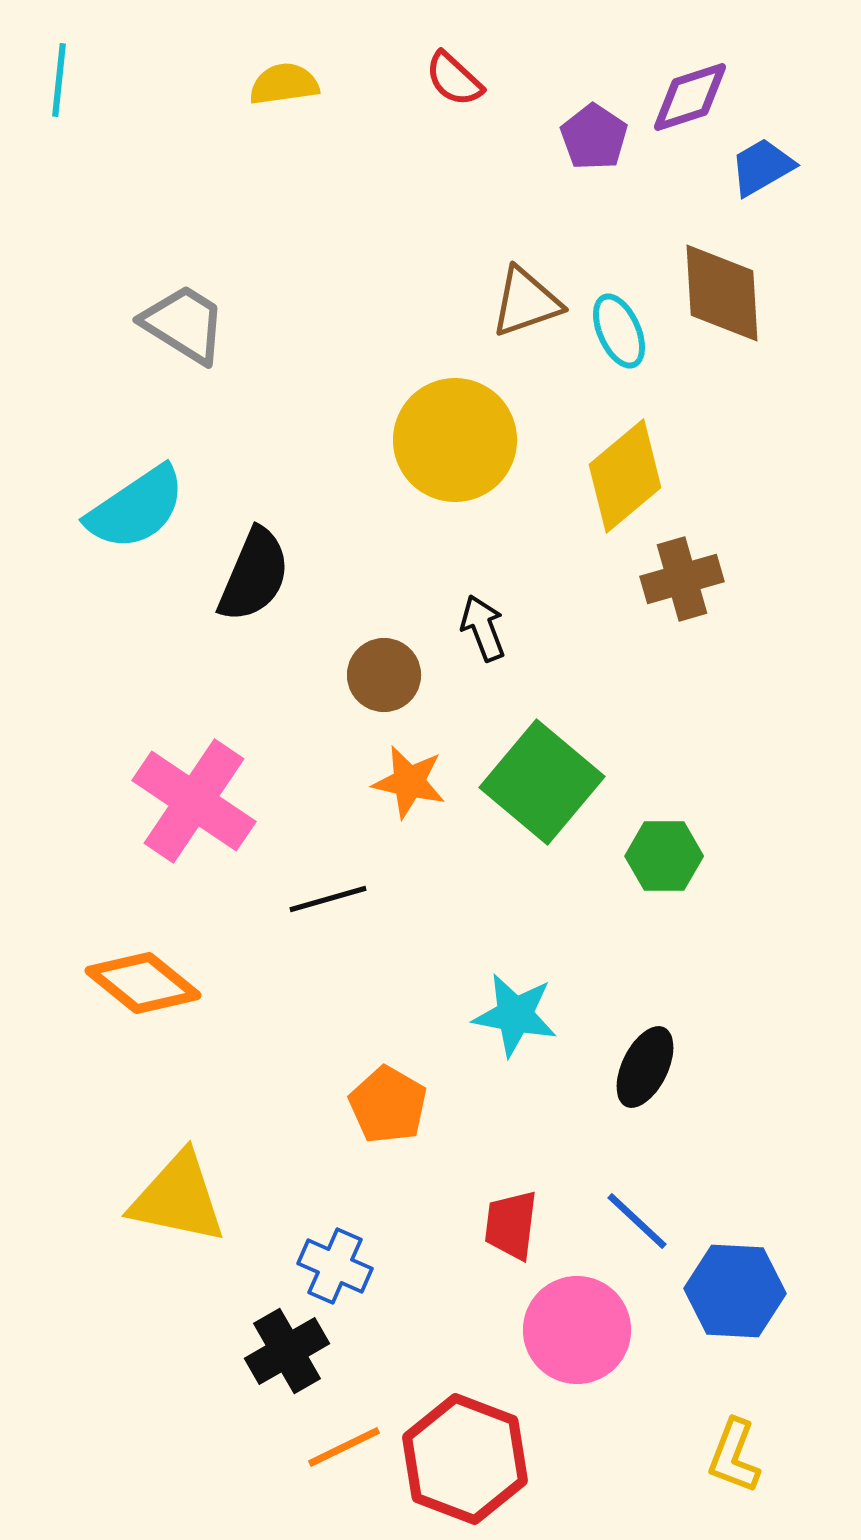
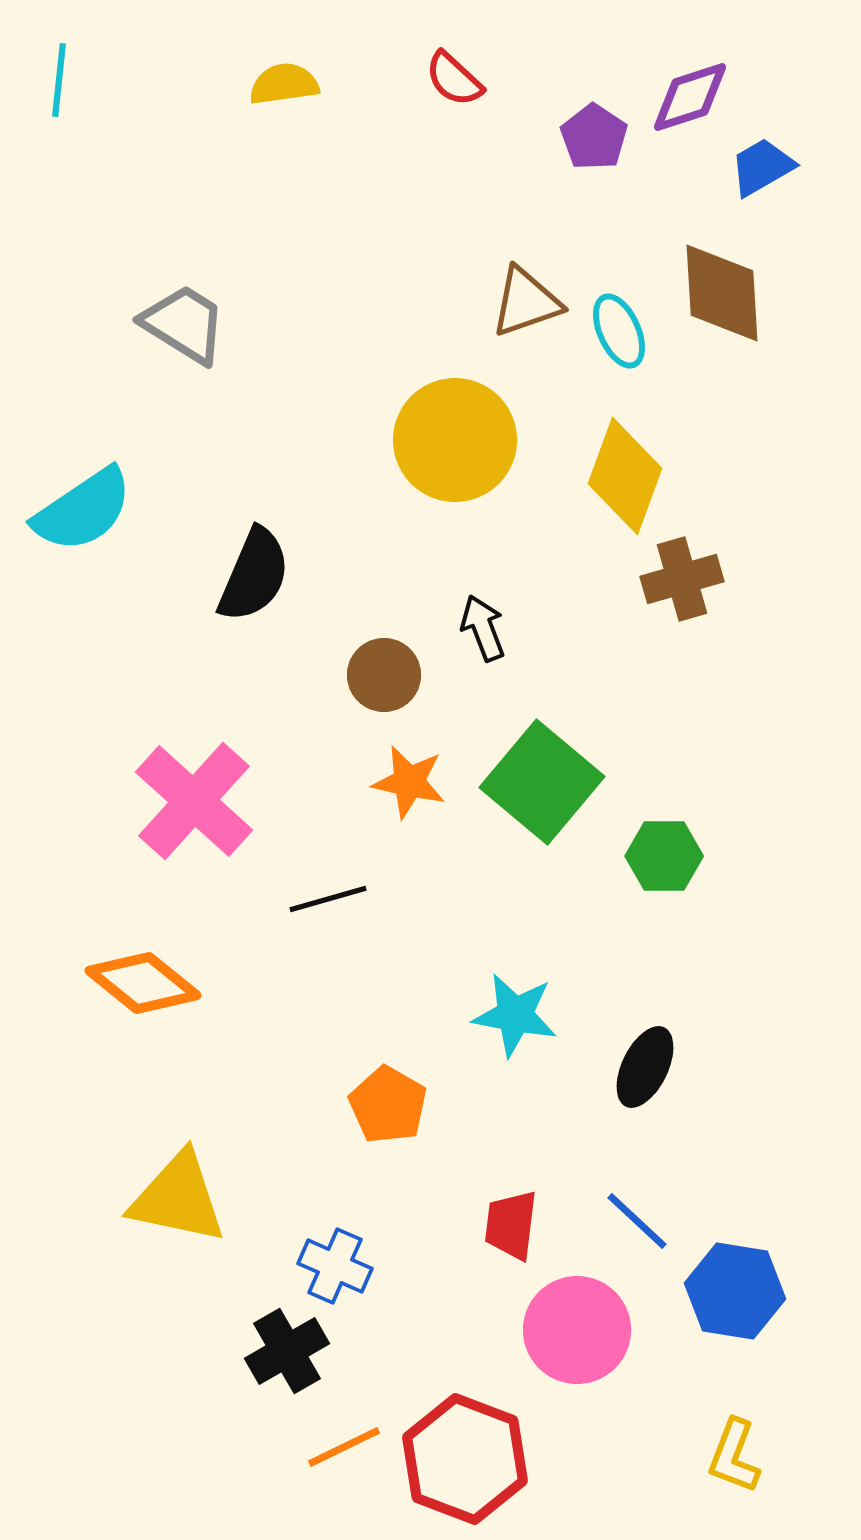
yellow diamond: rotated 30 degrees counterclockwise
cyan semicircle: moved 53 px left, 2 px down
pink cross: rotated 8 degrees clockwise
blue hexagon: rotated 6 degrees clockwise
